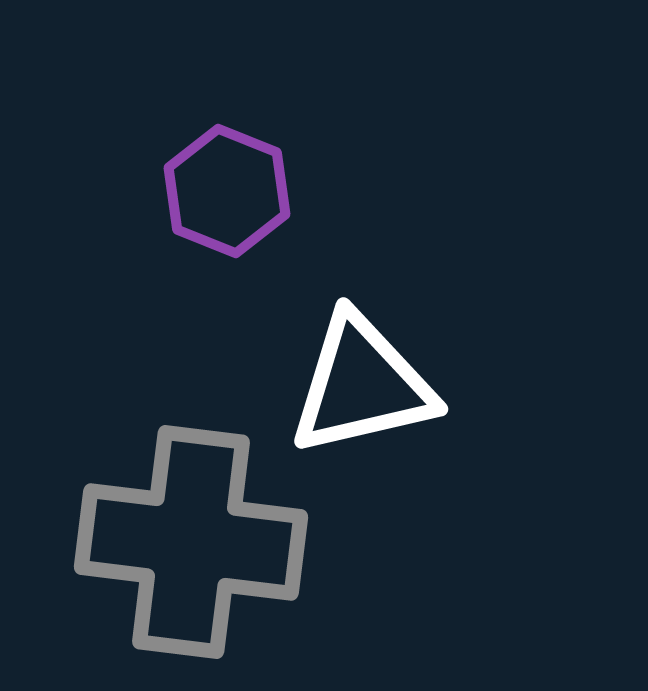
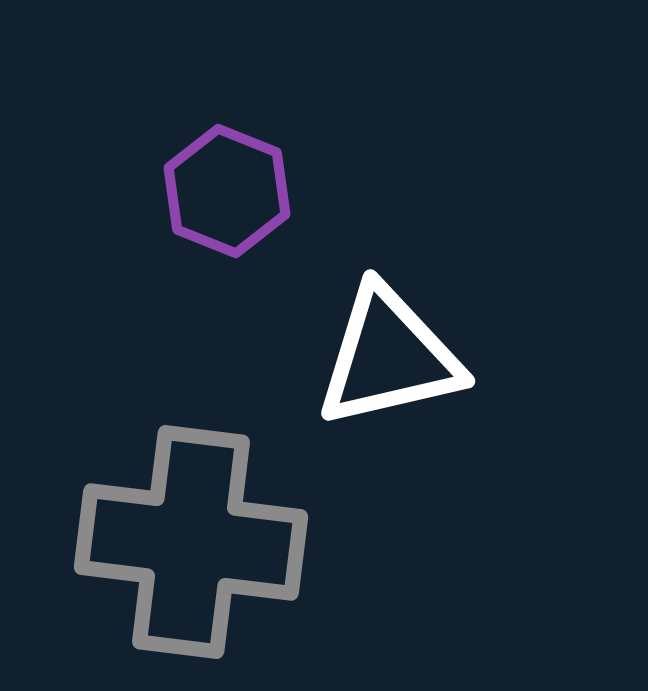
white triangle: moved 27 px right, 28 px up
